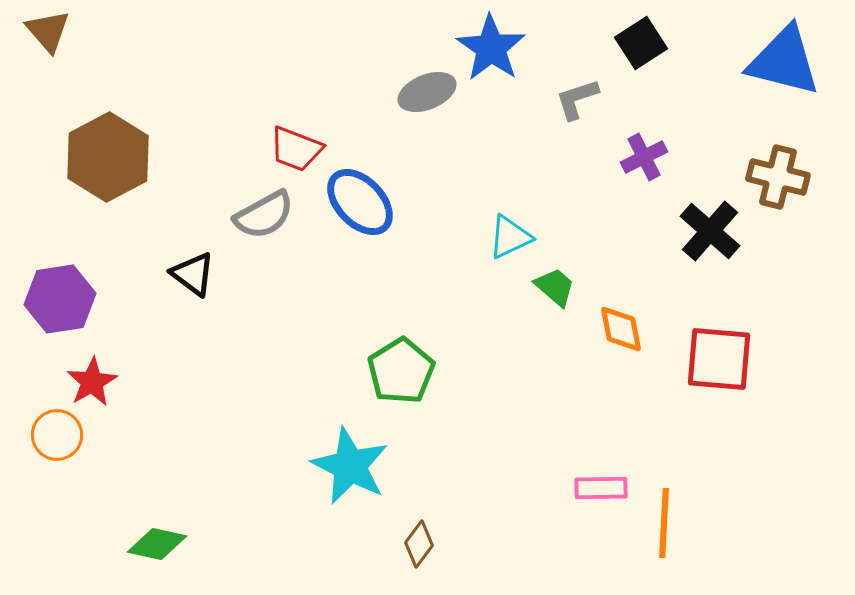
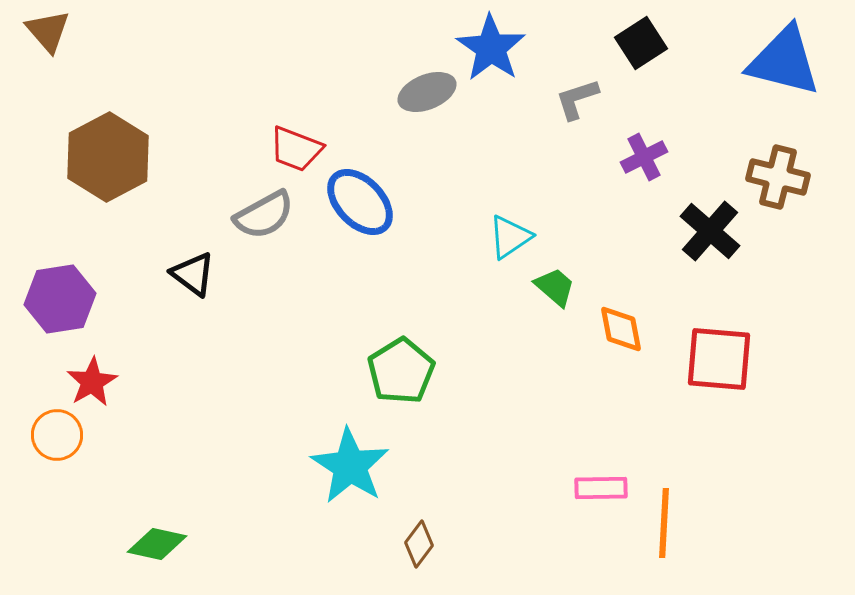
cyan triangle: rotated 9 degrees counterclockwise
cyan star: rotated 6 degrees clockwise
